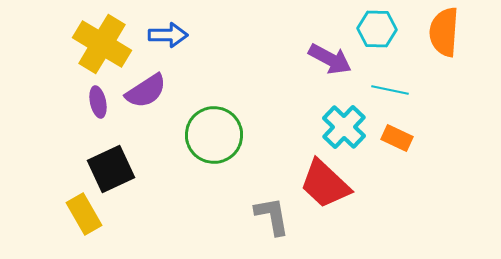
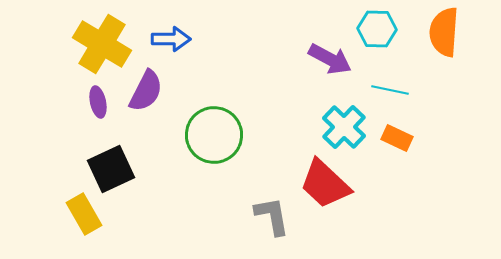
blue arrow: moved 3 px right, 4 px down
purple semicircle: rotated 30 degrees counterclockwise
